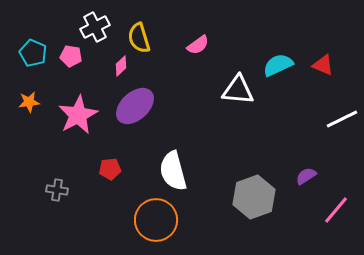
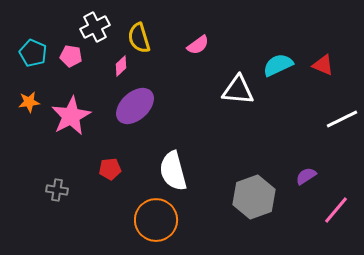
pink star: moved 7 px left, 1 px down
